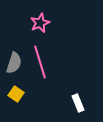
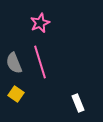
gray semicircle: rotated 140 degrees clockwise
